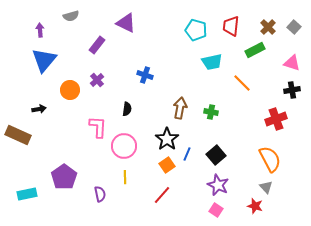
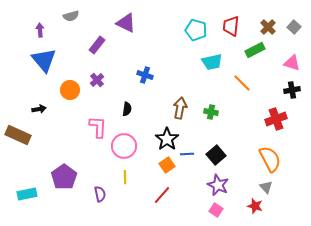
blue triangle: rotated 20 degrees counterclockwise
blue line: rotated 64 degrees clockwise
